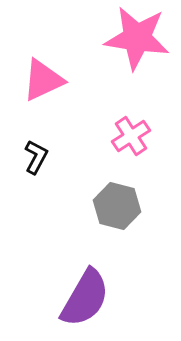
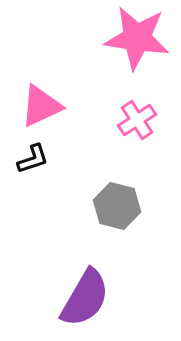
pink triangle: moved 2 px left, 26 px down
pink cross: moved 6 px right, 16 px up
black L-shape: moved 3 px left, 2 px down; rotated 44 degrees clockwise
